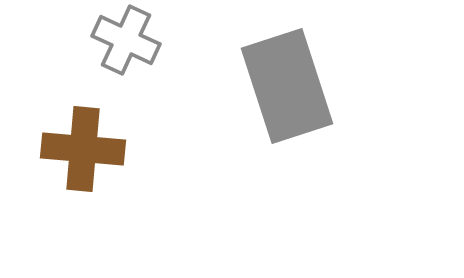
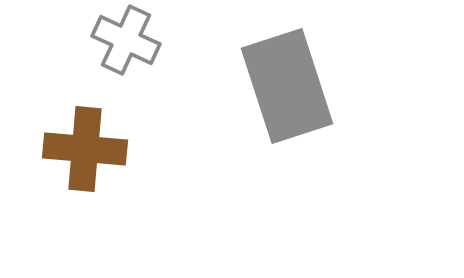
brown cross: moved 2 px right
